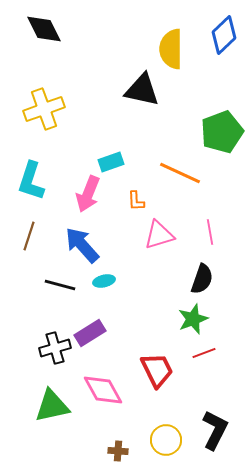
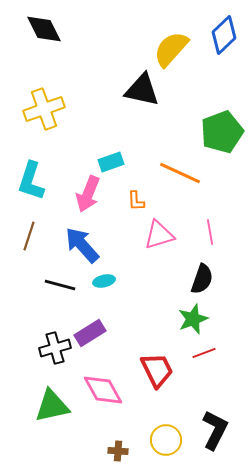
yellow semicircle: rotated 42 degrees clockwise
